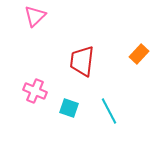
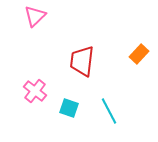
pink cross: rotated 15 degrees clockwise
